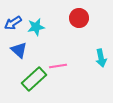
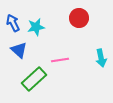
blue arrow: rotated 96 degrees clockwise
pink line: moved 2 px right, 6 px up
